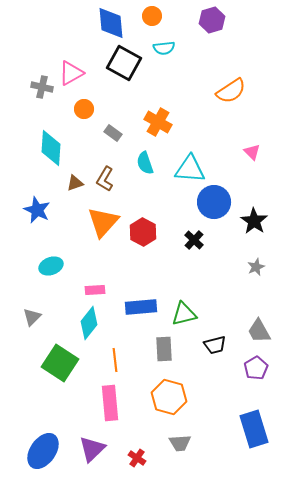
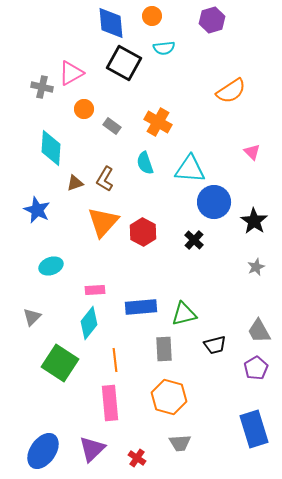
gray rectangle at (113, 133): moved 1 px left, 7 px up
